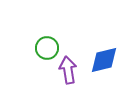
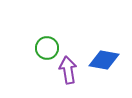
blue diamond: rotated 24 degrees clockwise
